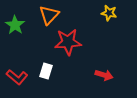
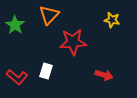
yellow star: moved 3 px right, 7 px down
red star: moved 5 px right
